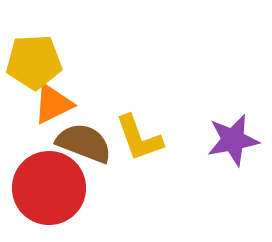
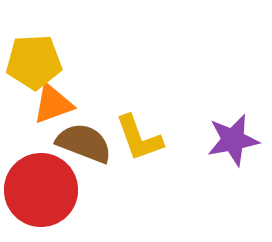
orange triangle: rotated 6 degrees clockwise
red circle: moved 8 px left, 2 px down
